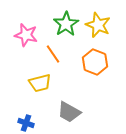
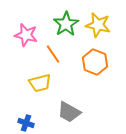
yellow star: rotated 10 degrees counterclockwise
